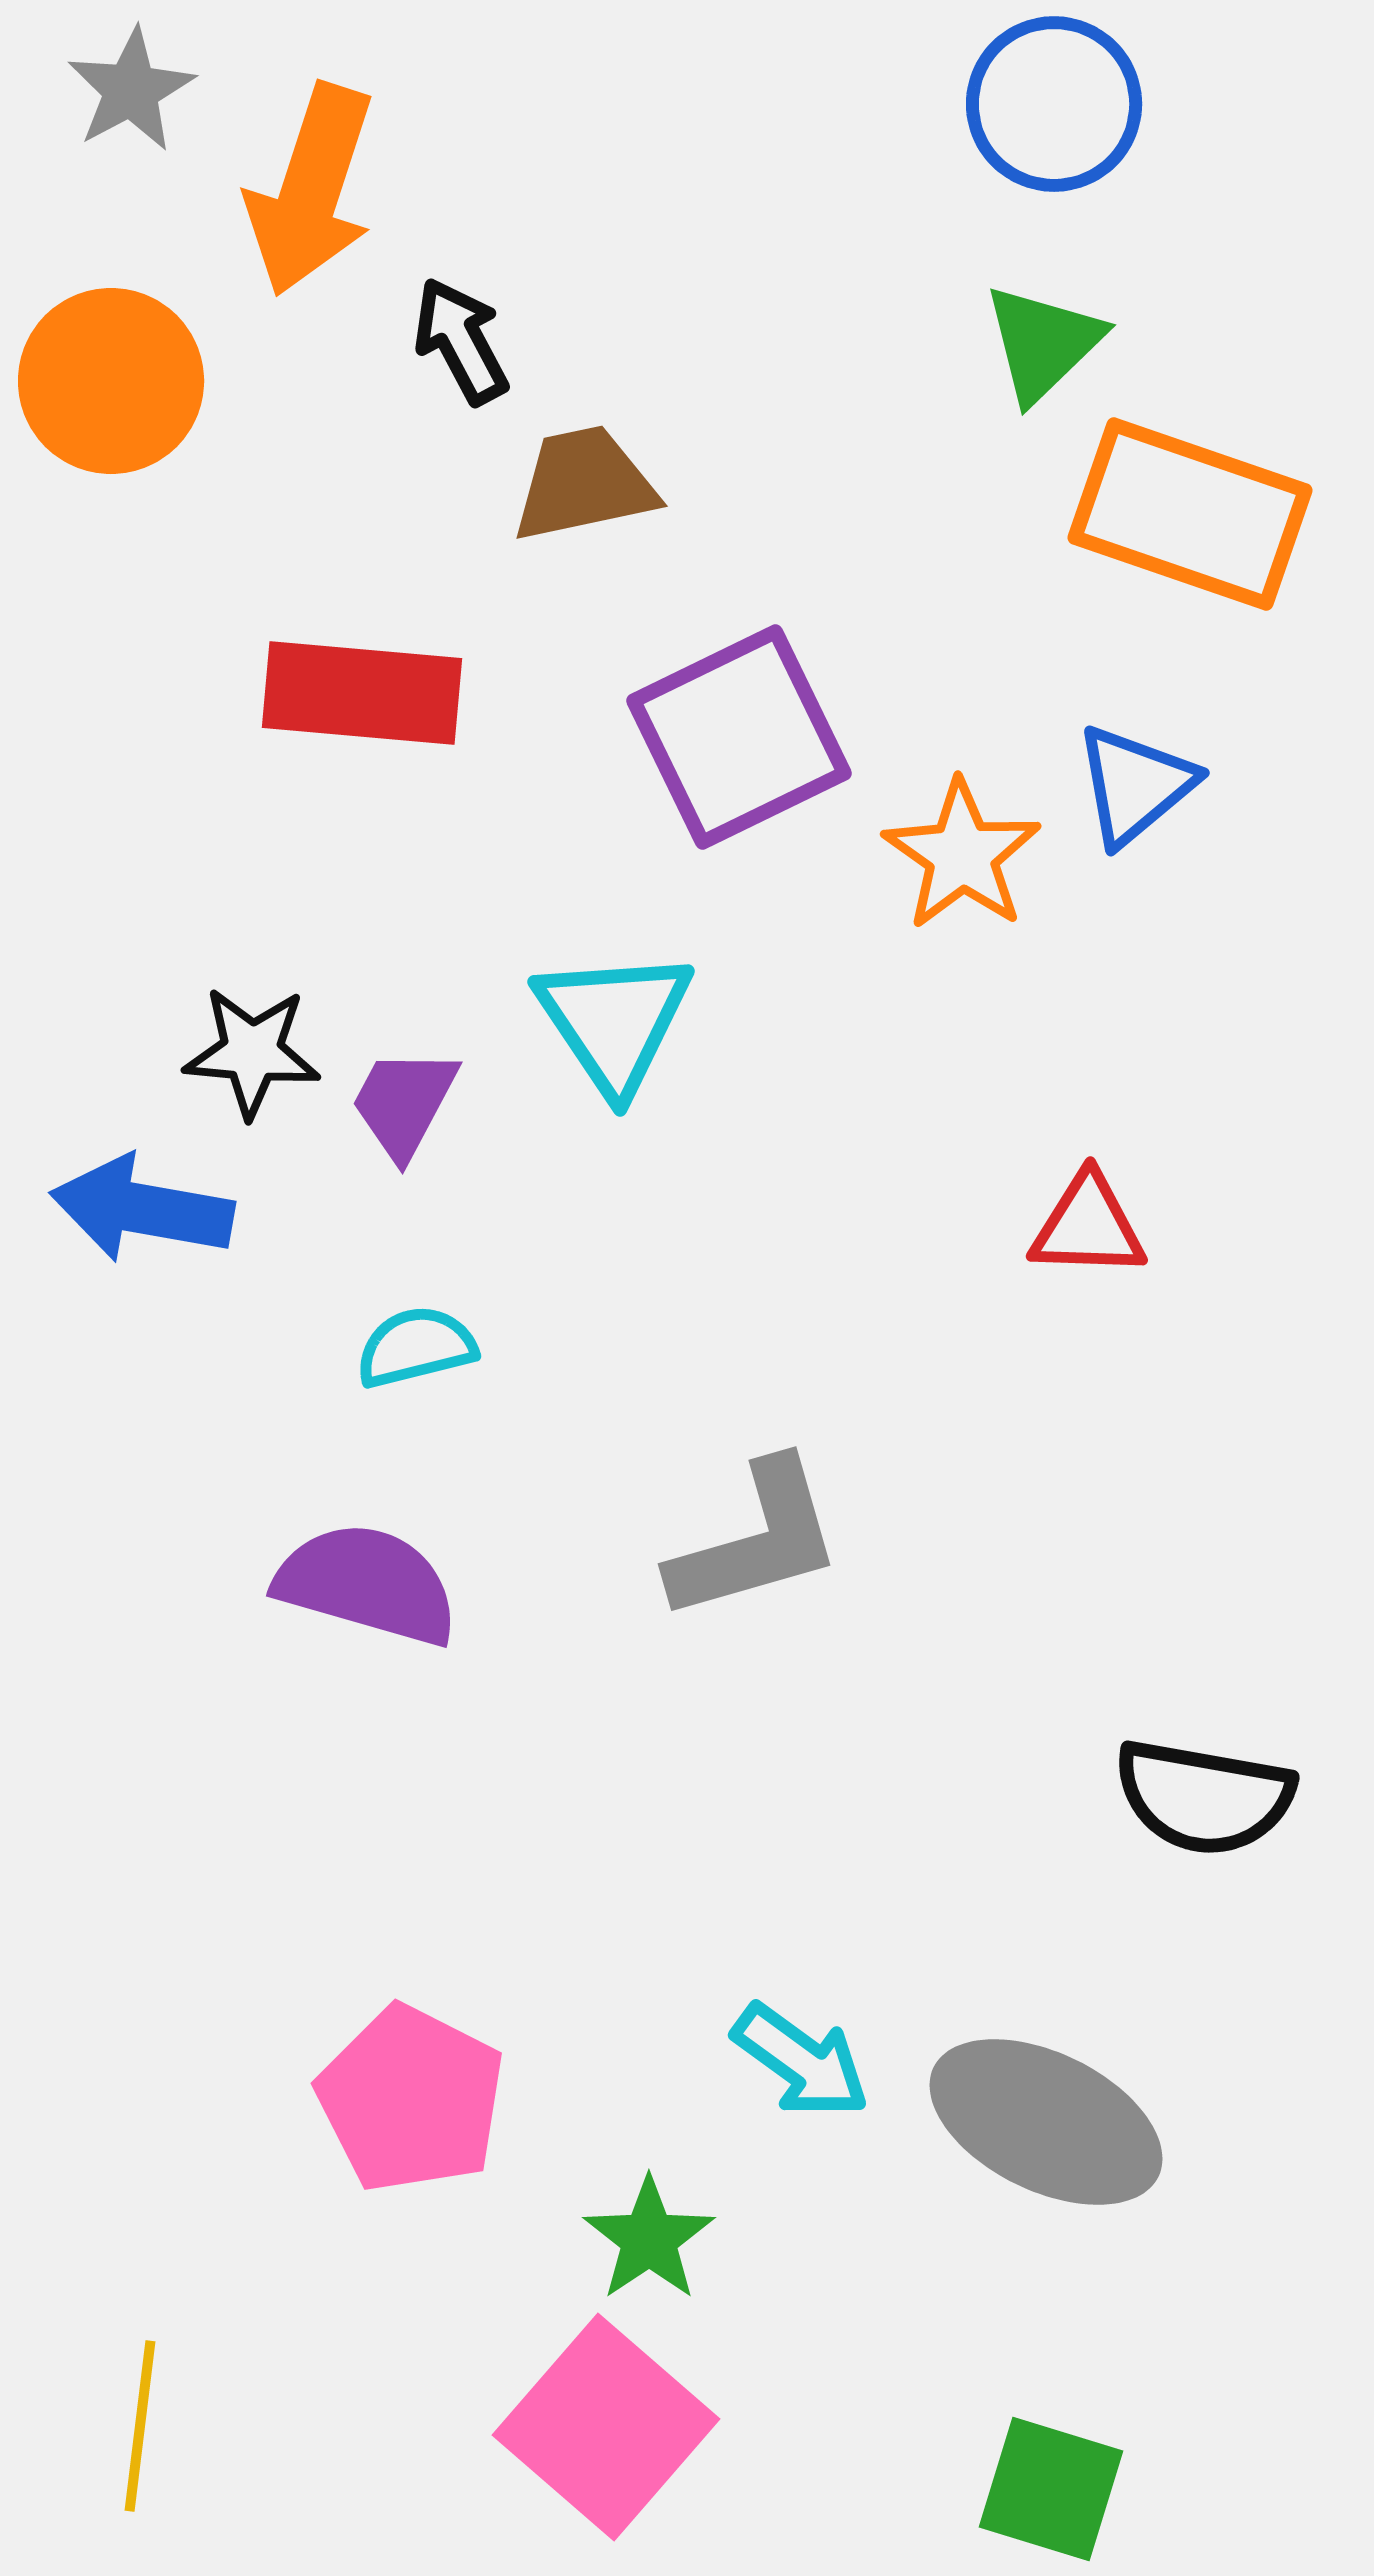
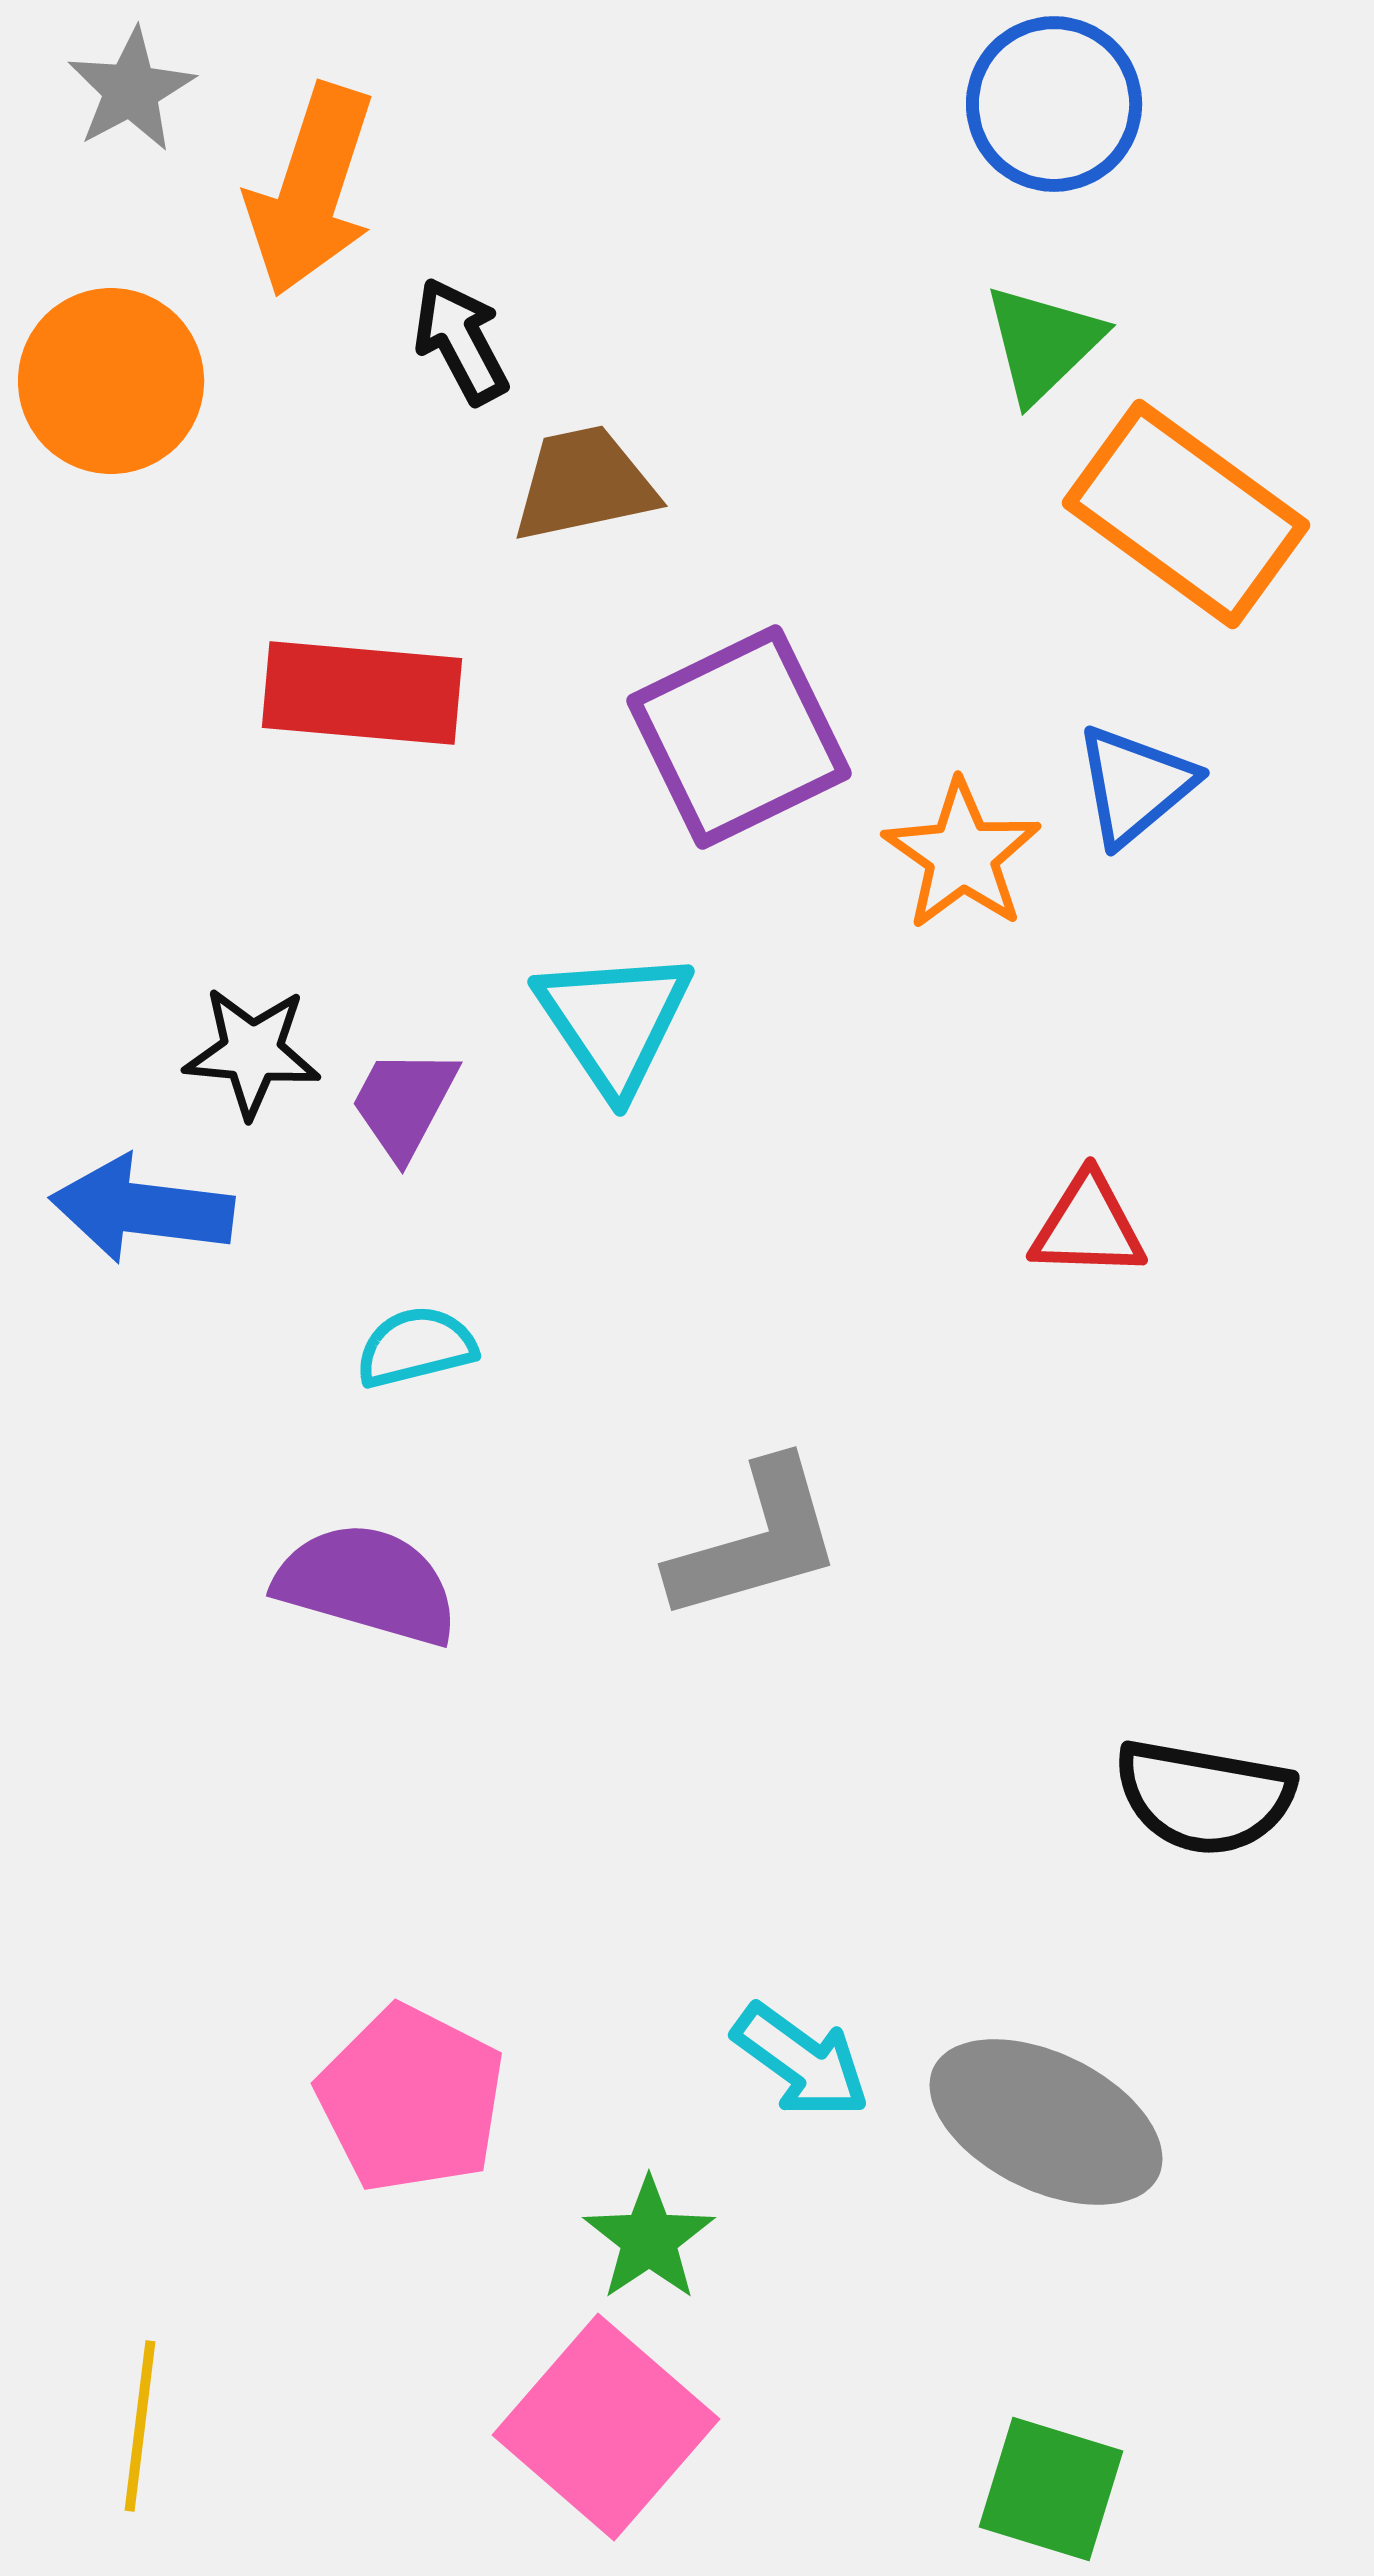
orange rectangle: moved 4 px left; rotated 17 degrees clockwise
blue arrow: rotated 3 degrees counterclockwise
